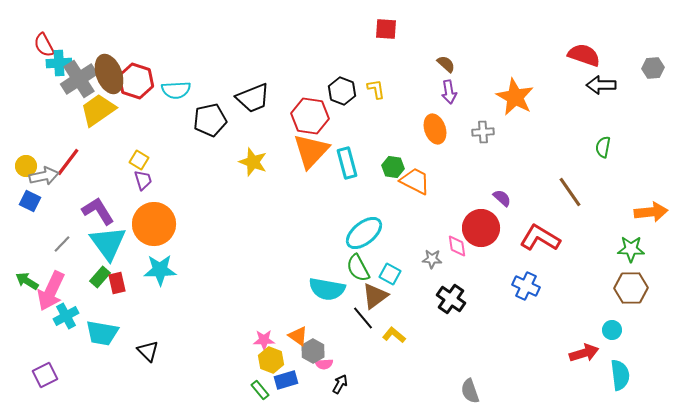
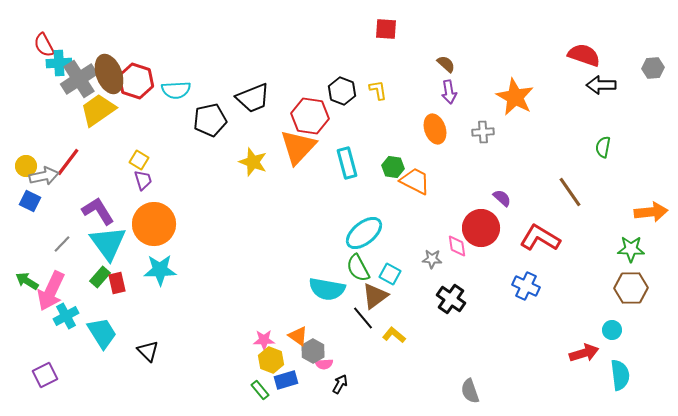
yellow L-shape at (376, 89): moved 2 px right, 1 px down
orange triangle at (311, 151): moved 13 px left, 4 px up
cyan trapezoid at (102, 333): rotated 132 degrees counterclockwise
